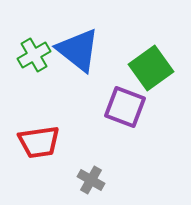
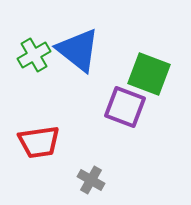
green square: moved 2 px left, 6 px down; rotated 33 degrees counterclockwise
